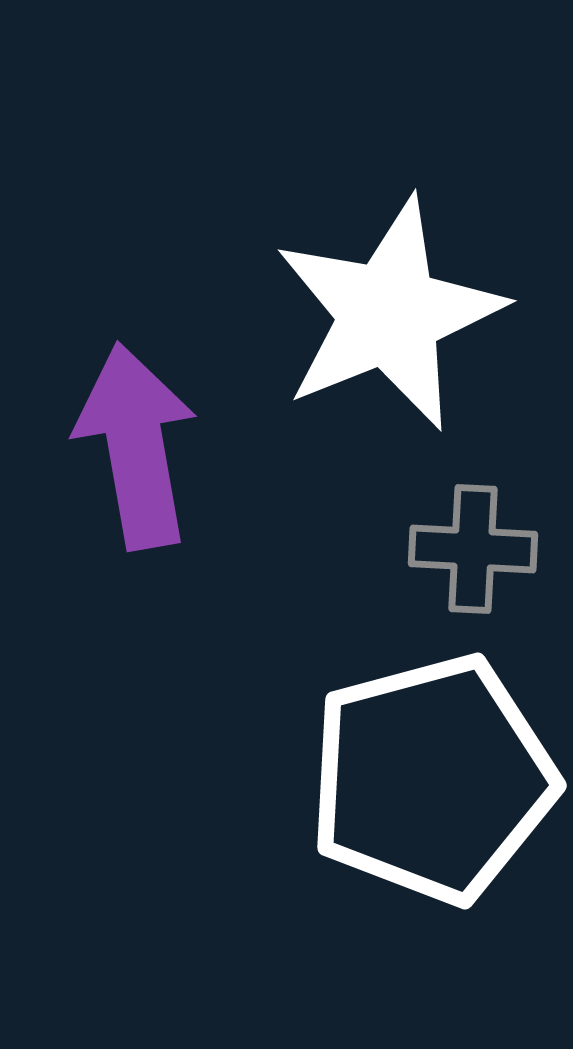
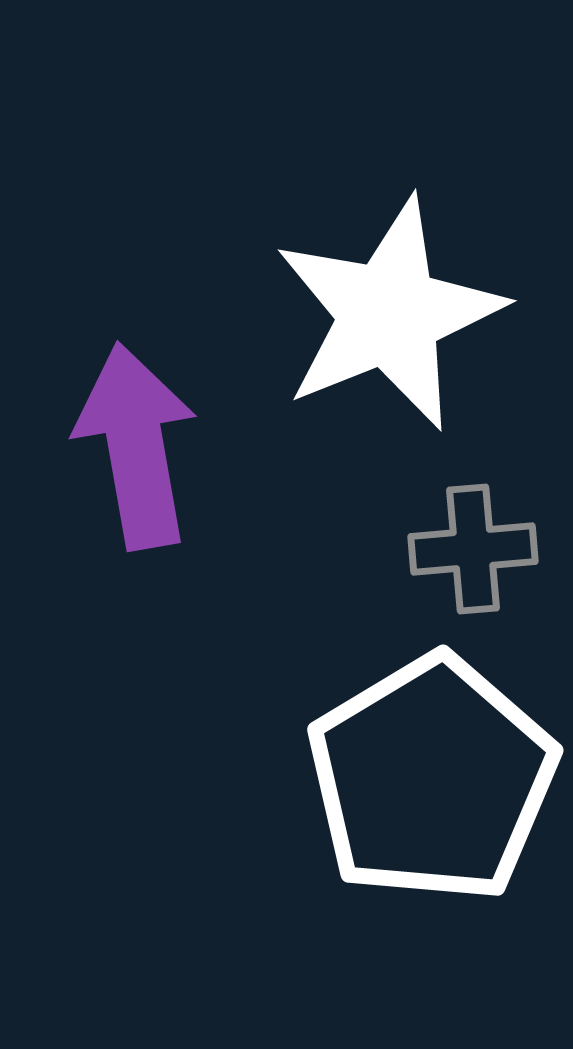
gray cross: rotated 8 degrees counterclockwise
white pentagon: rotated 16 degrees counterclockwise
